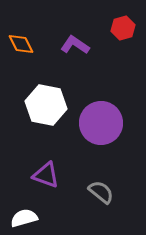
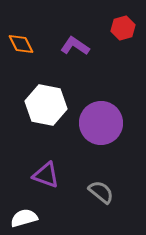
purple L-shape: moved 1 px down
